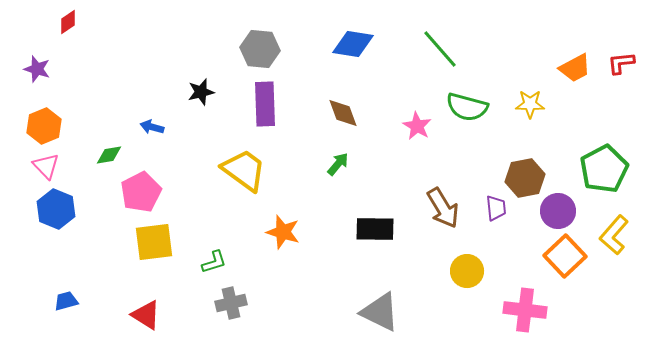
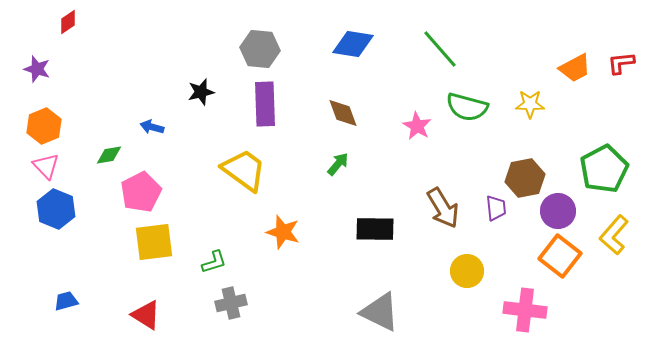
orange square: moved 5 px left; rotated 9 degrees counterclockwise
